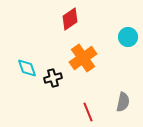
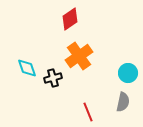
cyan circle: moved 36 px down
orange cross: moved 4 px left, 2 px up
